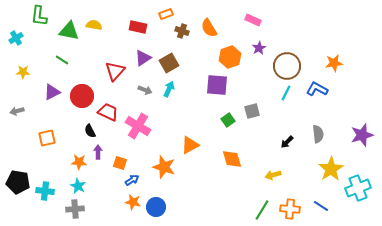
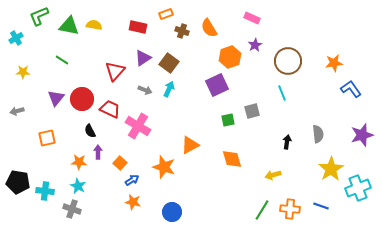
green L-shape at (39, 16): rotated 60 degrees clockwise
pink rectangle at (253, 20): moved 1 px left, 2 px up
green triangle at (69, 31): moved 5 px up
purple star at (259, 48): moved 4 px left, 3 px up
brown square at (169, 63): rotated 24 degrees counterclockwise
brown circle at (287, 66): moved 1 px right, 5 px up
purple square at (217, 85): rotated 30 degrees counterclockwise
blue L-shape at (317, 89): moved 34 px right; rotated 25 degrees clockwise
purple triangle at (52, 92): moved 4 px right, 6 px down; rotated 24 degrees counterclockwise
cyan line at (286, 93): moved 4 px left; rotated 49 degrees counterclockwise
red circle at (82, 96): moved 3 px down
red trapezoid at (108, 112): moved 2 px right, 3 px up
green square at (228, 120): rotated 24 degrees clockwise
black arrow at (287, 142): rotated 144 degrees clockwise
orange square at (120, 163): rotated 24 degrees clockwise
blue line at (321, 206): rotated 14 degrees counterclockwise
blue circle at (156, 207): moved 16 px right, 5 px down
gray cross at (75, 209): moved 3 px left; rotated 24 degrees clockwise
